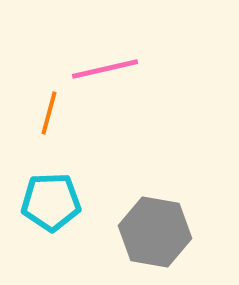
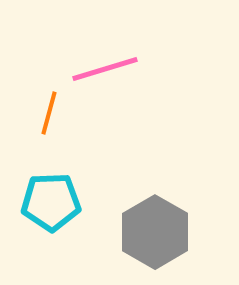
pink line: rotated 4 degrees counterclockwise
gray hexagon: rotated 20 degrees clockwise
